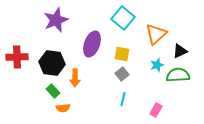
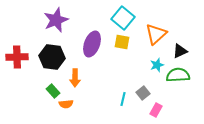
yellow square: moved 12 px up
black hexagon: moved 6 px up
gray square: moved 21 px right, 19 px down
orange semicircle: moved 3 px right, 4 px up
